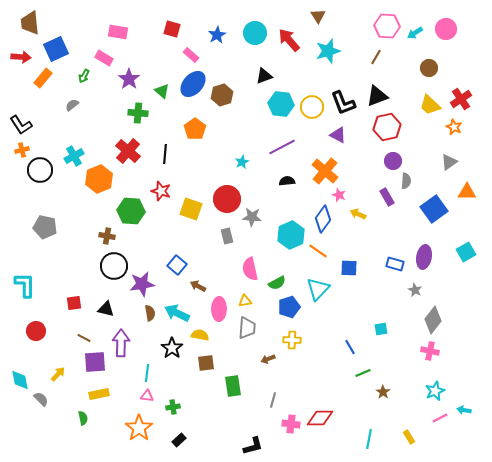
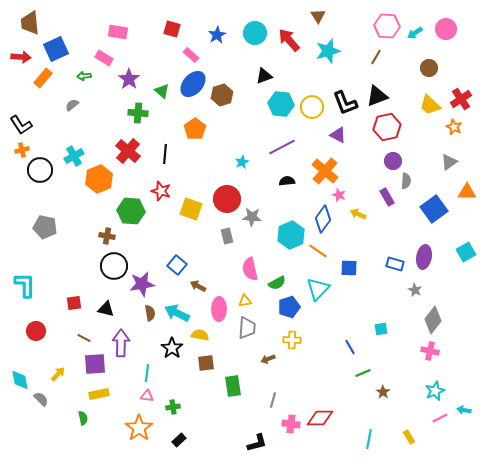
green arrow at (84, 76): rotated 56 degrees clockwise
black L-shape at (343, 103): moved 2 px right
purple square at (95, 362): moved 2 px down
black L-shape at (253, 446): moved 4 px right, 3 px up
